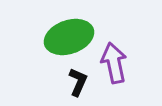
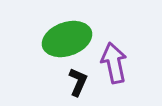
green ellipse: moved 2 px left, 2 px down
